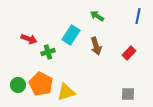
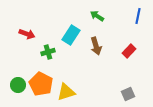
red arrow: moved 2 px left, 5 px up
red rectangle: moved 2 px up
gray square: rotated 24 degrees counterclockwise
